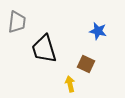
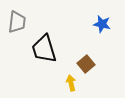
blue star: moved 4 px right, 7 px up
brown square: rotated 24 degrees clockwise
yellow arrow: moved 1 px right, 1 px up
